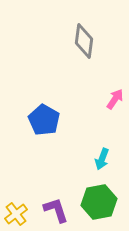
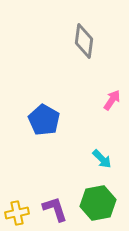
pink arrow: moved 3 px left, 1 px down
cyan arrow: rotated 65 degrees counterclockwise
green hexagon: moved 1 px left, 1 px down
purple L-shape: moved 1 px left, 1 px up
yellow cross: moved 1 px right, 1 px up; rotated 25 degrees clockwise
